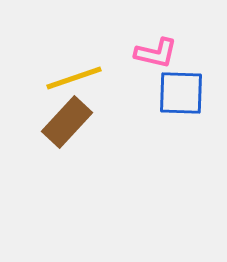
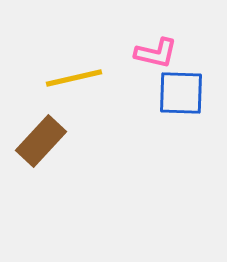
yellow line: rotated 6 degrees clockwise
brown rectangle: moved 26 px left, 19 px down
